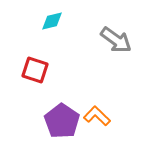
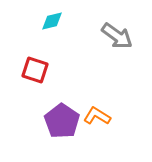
gray arrow: moved 1 px right, 4 px up
orange L-shape: rotated 12 degrees counterclockwise
